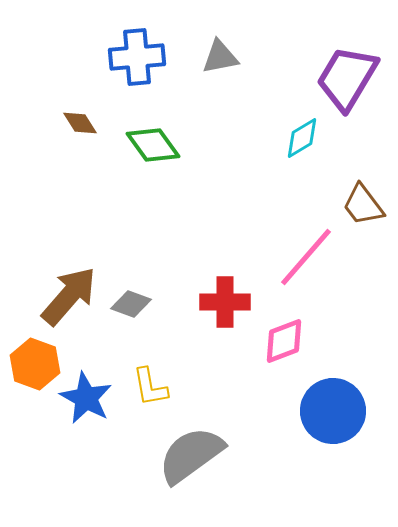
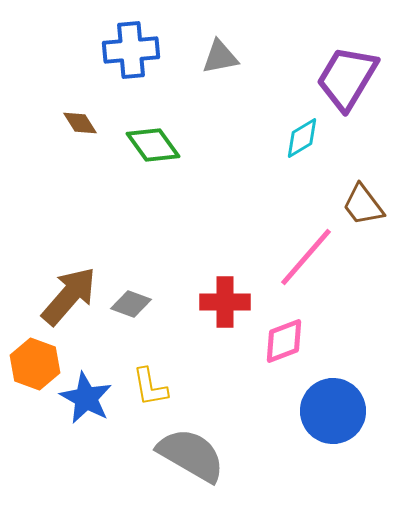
blue cross: moved 6 px left, 7 px up
gray semicircle: rotated 66 degrees clockwise
